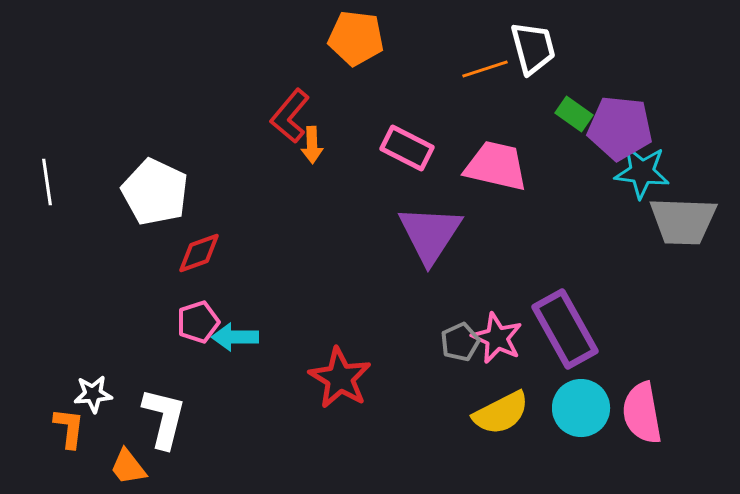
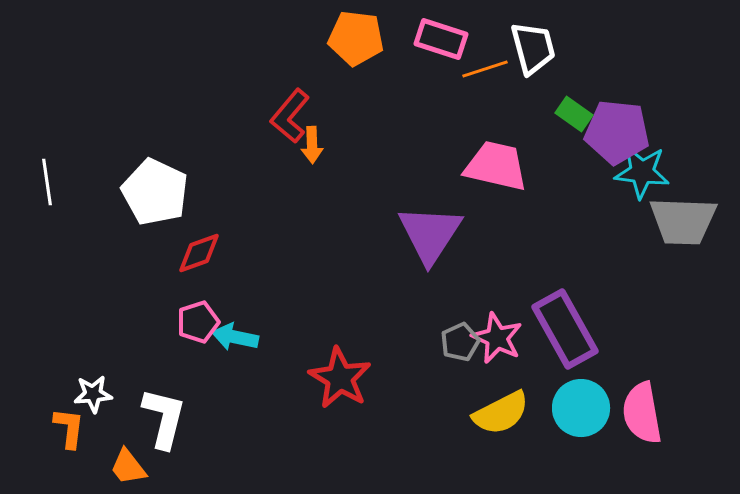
purple pentagon: moved 3 px left, 4 px down
pink rectangle: moved 34 px right, 109 px up; rotated 9 degrees counterclockwise
cyan arrow: rotated 12 degrees clockwise
